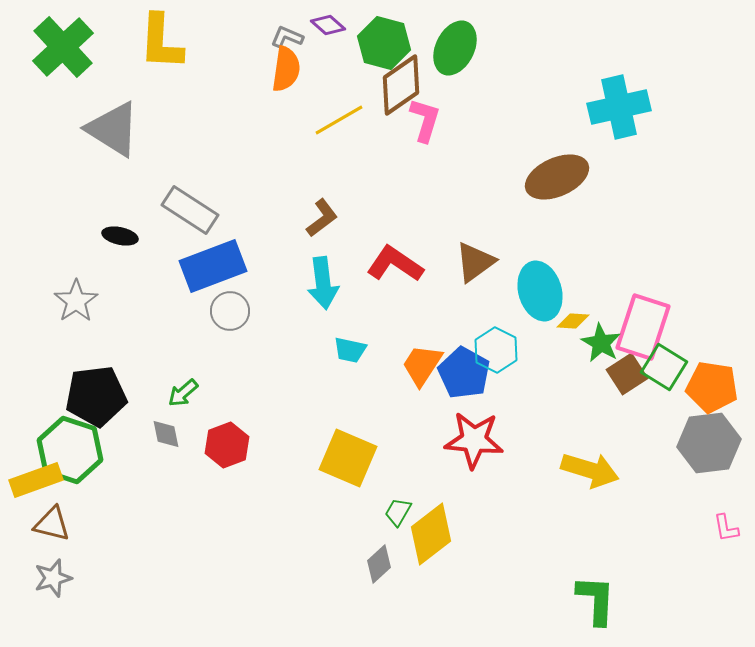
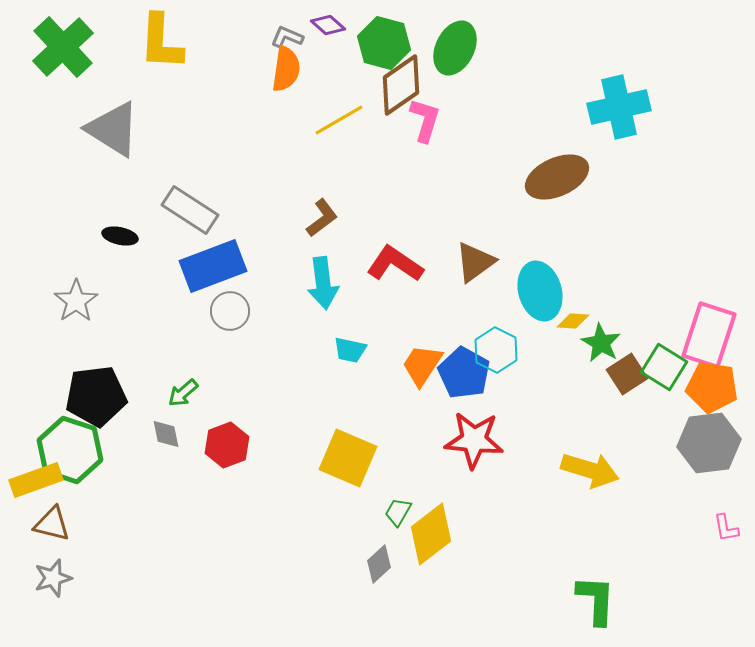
pink rectangle at (643, 327): moved 66 px right, 8 px down
